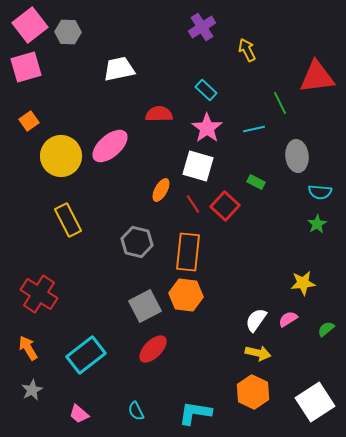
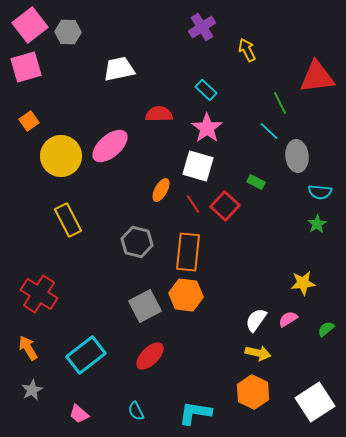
cyan line at (254, 129): moved 15 px right, 2 px down; rotated 55 degrees clockwise
red ellipse at (153, 349): moved 3 px left, 7 px down
